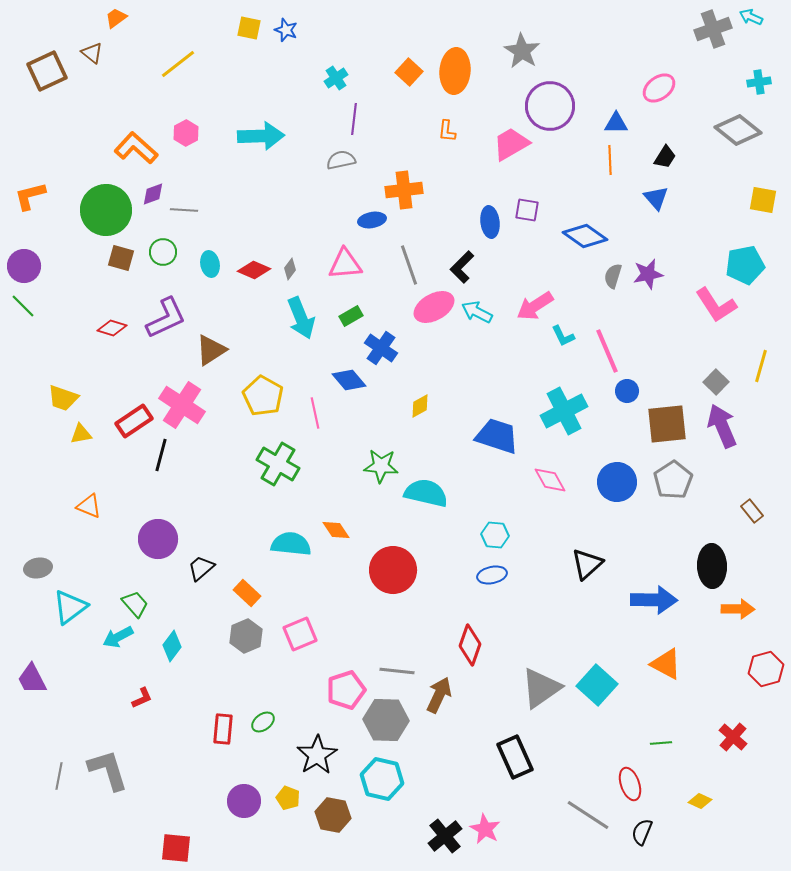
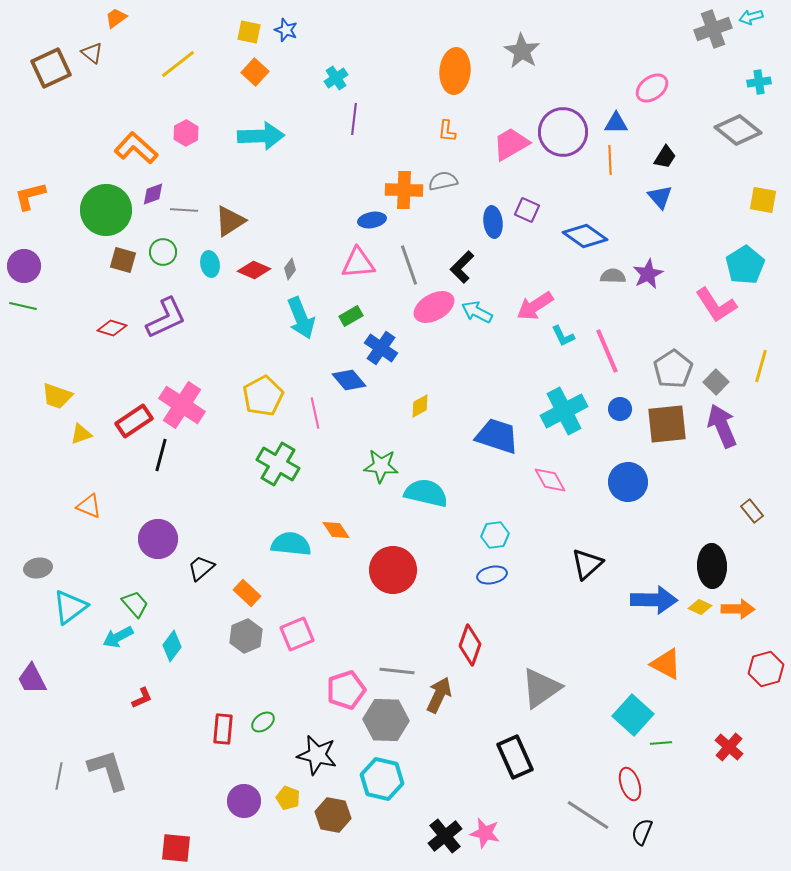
cyan arrow at (751, 17): rotated 40 degrees counterclockwise
yellow square at (249, 28): moved 4 px down
brown square at (47, 71): moved 4 px right, 3 px up
orange square at (409, 72): moved 154 px left
pink ellipse at (659, 88): moved 7 px left
purple circle at (550, 106): moved 13 px right, 26 px down
gray semicircle at (341, 160): moved 102 px right, 21 px down
orange cross at (404, 190): rotated 9 degrees clockwise
blue triangle at (656, 198): moved 4 px right, 1 px up
purple square at (527, 210): rotated 15 degrees clockwise
blue ellipse at (490, 222): moved 3 px right
brown square at (121, 258): moved 2 px right, 2 px down
pink triangle at (345, 264): moved 13 px right, 1 px up
cyan pentagon at (745, 265): rotated 21 degrees counterclockwise
purple star at (648, 274): rotated 16 degrees counterclockwise
gray semicircle at (613, 276): rotated 75 degrees clockwise
green line at (23, 306): rotated 32 degrees counterclockwise
brown triangle at (211, 350): moved 19 px right, 129 px up
blue circle at (627, 391): moved 7 px left, 18 px down
yellow pentagon at (263, 396): rotated 15 degrees clockwise
yellow trapezoid at (63, 398): moved 6 px left, 2 px up
yellow triangle at (81, 434): rotated 10 degrees counterclockwise
gray pentagon at (673, 480): moved 111 px up
blue circle at (617, 482): moved 11 px right
cyan hexagon at (495, 535): rotated 12 degrees counterclockwise
pink square at (300, 634): moved 3 px left
cyan square at (597, 685): moved 36 px right, 30 px down
red cross at (733, 737): moved 4 px left, 10 px down
black star at (317, 755): rotated 27 degrees counterclockwise
yellow diamond at (700, 801): moved 194 px up
pink star at (485, 829): moved 4 px down; rotated 16 degrees counterclockwise
